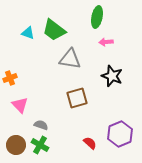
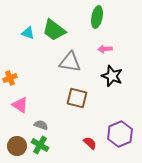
pink arrow: moved 1 px left, 7 px down
gray triangle: moved 3 px down
brown square: rotated 30 degrees clockwise
pink triangle: rotated 12 degrees counterclockwise
brown circle: moved 1 px right, 1 px down
